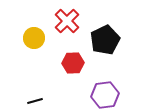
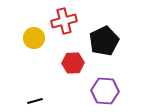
red cross: moved 3 px left; rotated 30 degrees clockwise
black pentagon: moved 1 px left, 1 px down
purple hexagon: moved 4 px up; rotated 12 degrees clockwise
